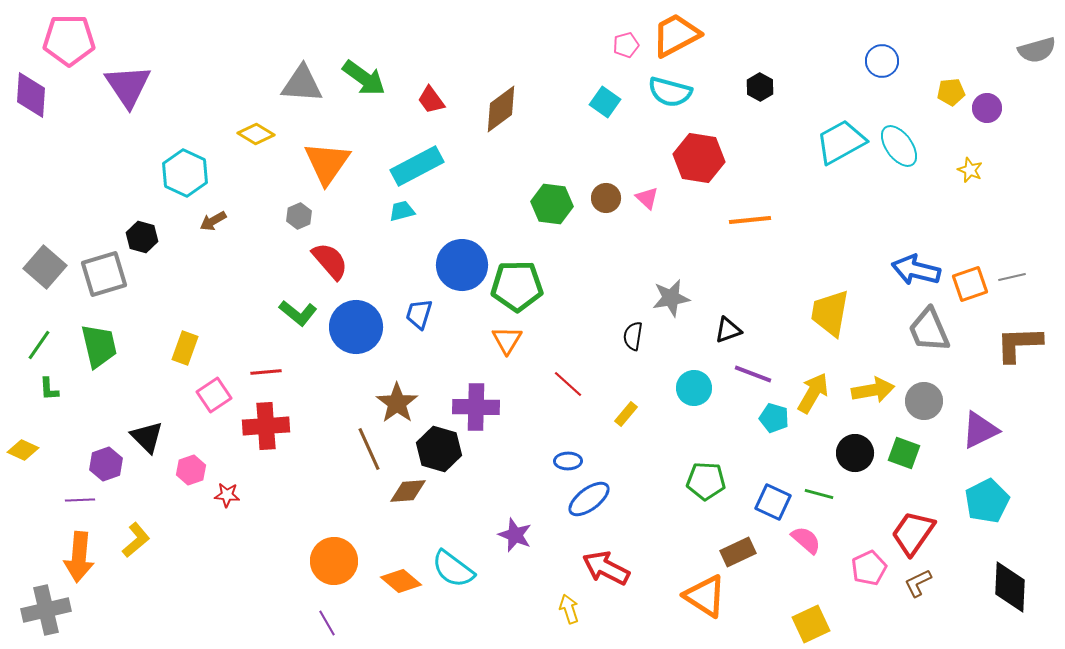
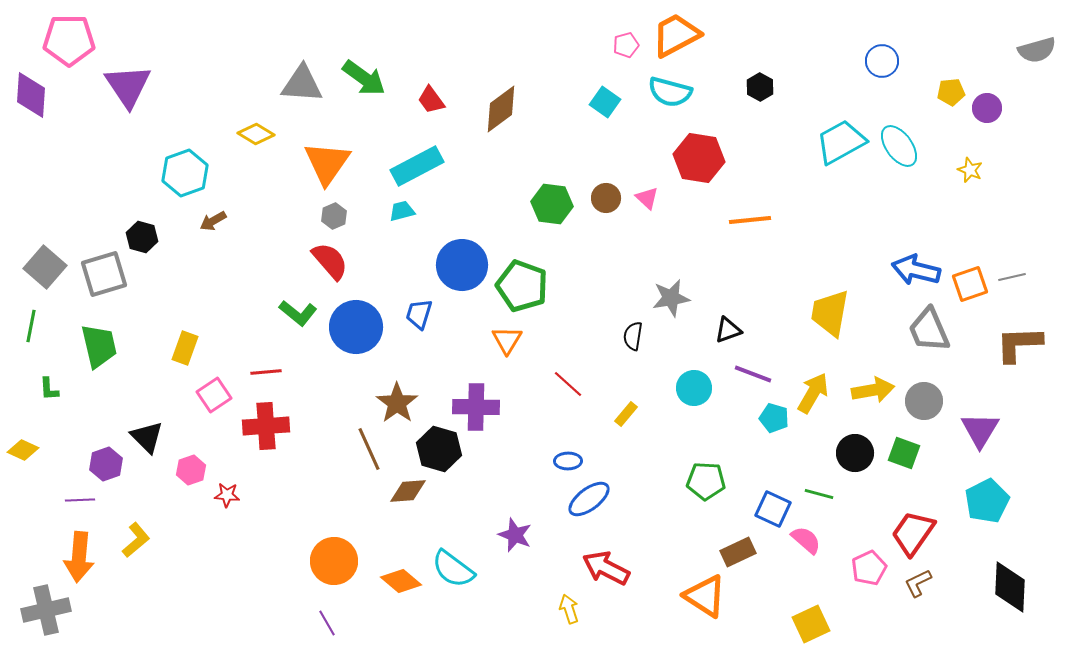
cyan hexagon at (185, 173): rotated 15 degrees clockwise
gray hexagon at (299, 216): moved 35 px right
green pentagon at (517, 286): moved 5 px right; rotated 21 degrees clockwise
green line at (39, 345): moved 8 px left, 19 px up; rotated 24 degrees counterclockwise
purple triangle at (980, 430): rotated 33 degrees counterclockwise
blue square at (773, 502): moved 7 px down
